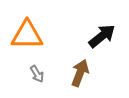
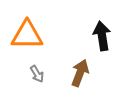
black arrow: rotated 60 degrees counterclockwise
